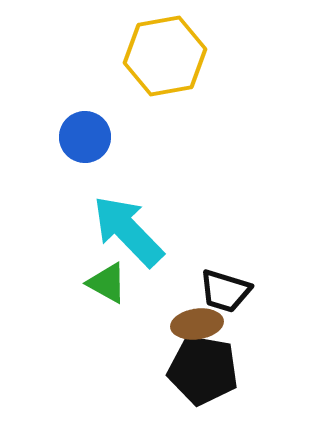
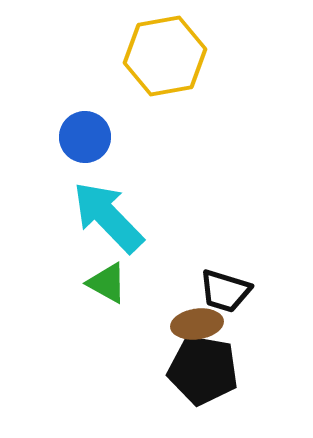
cyan arrow: moved 20 px left, 14 px up
